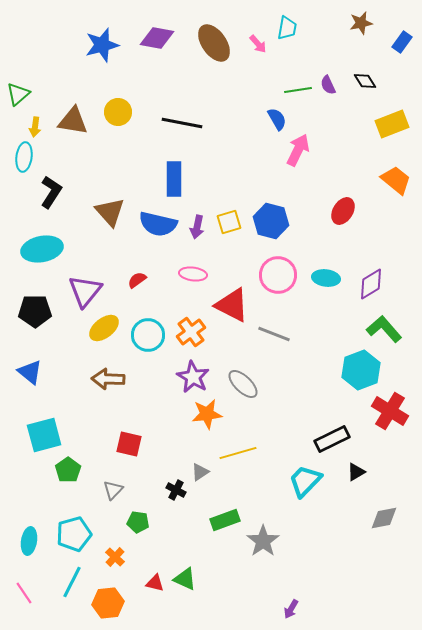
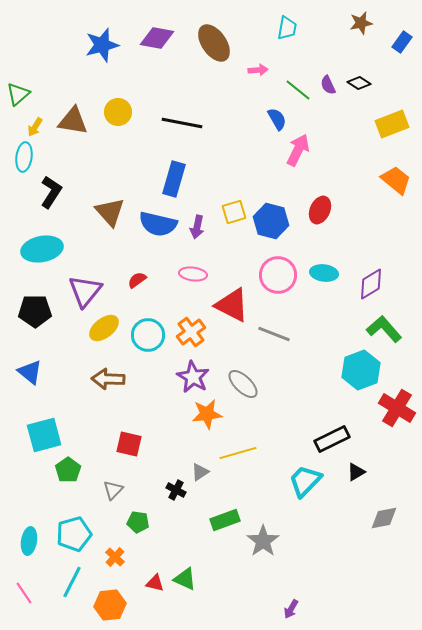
pink arrow at (258, 44): moved 26 px down; rotated 54 degrees counterclockwise
black diamond at (365, 81): moved 6 px left, 2 px down; rotated 25 degrees counterclockwise
green line at (298, 90): rotated 48 degrees clockwise
yellow arrow at (35, 127): rotated 24 degrees clockwise
blue rectangle at (174, 179): rotated 16 degrees clockwise
red ellipse at (343, 211): moved 23 px left, 1 px up; rotated 8 degrees counterclockwise
yellow square at (229, 222): moved 5 px right, 10 px up
cyan ellipse at (326, 278): moved 2 px left, 5 px up
red cross at (390, 411): moved 7 px right, 3 px up
orange hexagon at (108, 603): moved 2 px right, 2 px down
